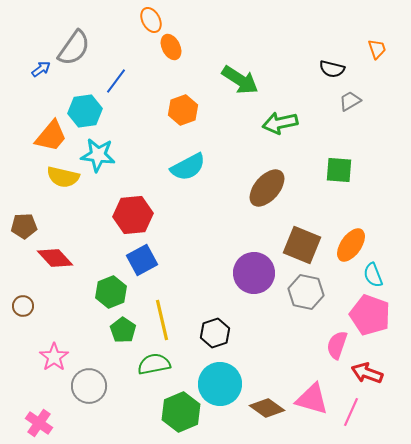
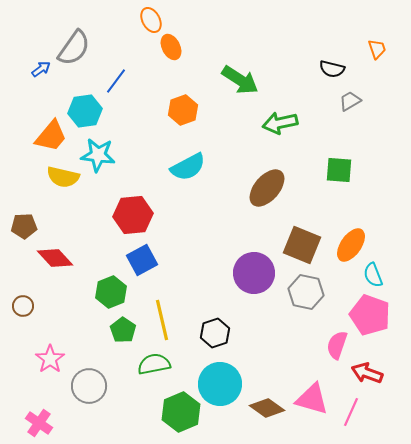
pink star at (54, 357): moved 4 px left, 2 px down
